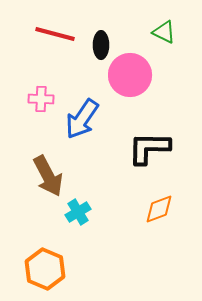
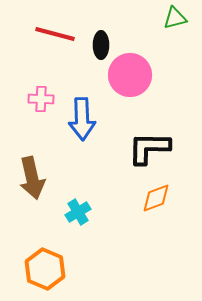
green triangle: moved 11 px right, 14 px up; rotated 40 degrees counterclockwise
blue arrow: rotated 36 degrees counterclockwise
brown arrow: moved 16 px left, 2 px down; rotated 15 degrees clockwise
orange diamond: moved 3 px left, 11 px up
